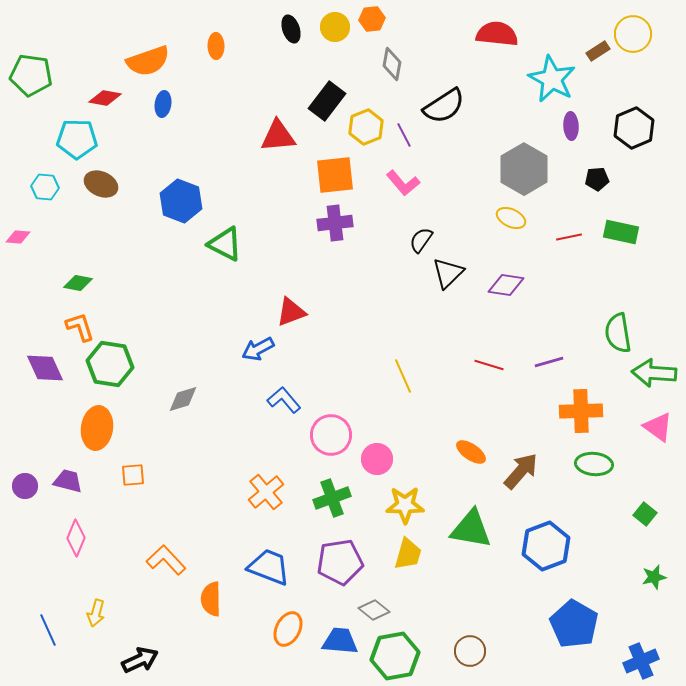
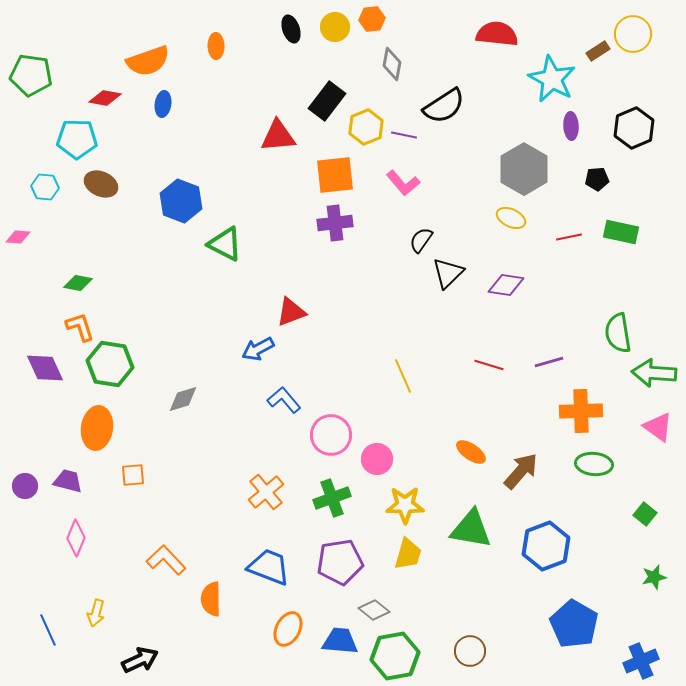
purple line at (404, 135): rotated 50 degrees counterclockwise
